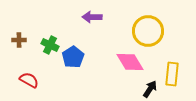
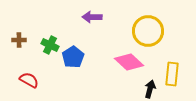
pink diamond: moved 1 px left; rotated 16 degrees counterclockwise
black arrow: rotated 18 degrees counterclockwise
